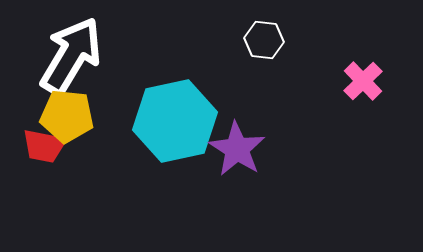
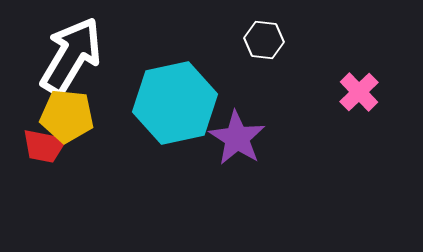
pink cross: moved 4 px left, 11 px down
cyan hexagon: moved 18 px up
purple star: moved 11 px up
